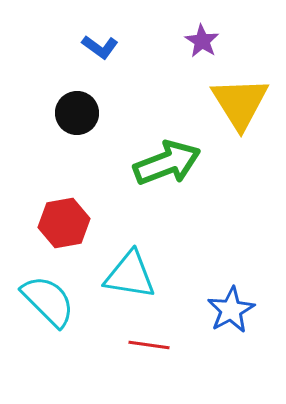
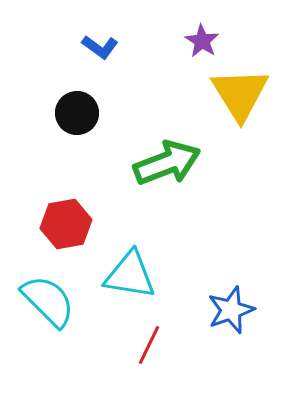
yellow triangle: moved 9 px up
red hexagon: moved 2 px right, 1 px down
blue star: rotated 9 degrees clockwise
red line: rotated 72 degrees counterclockwise
